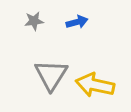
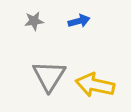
blue arrow: moved 2 px right, 1 px up
gray triangle: moved 2 px left, 1 px down
